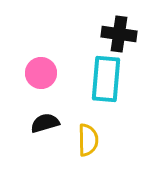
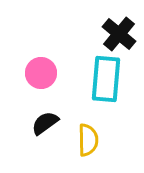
black cross: rotated 32 degrees clockwise
black semicircle: rotated 20 degrees counterclockwise
